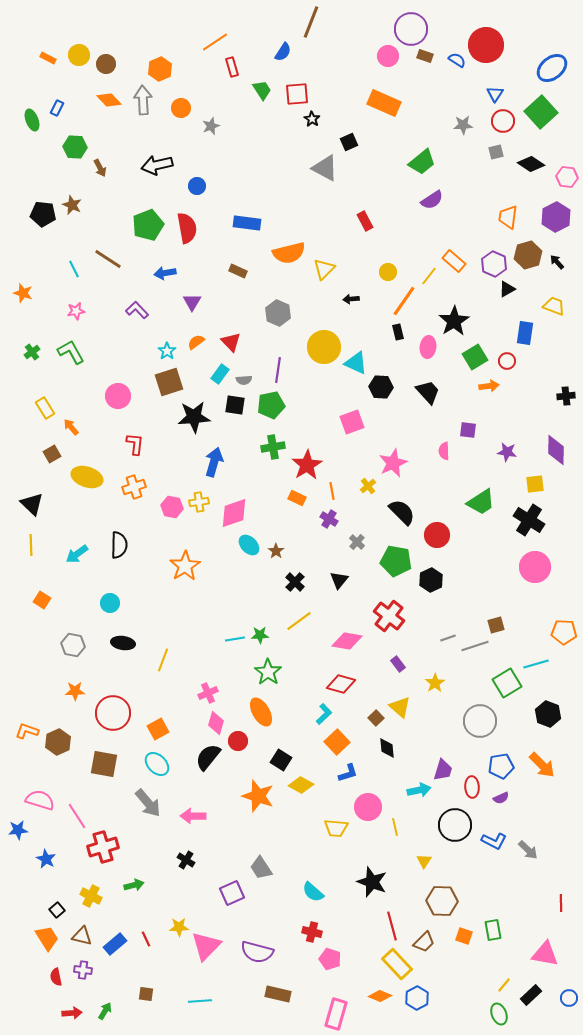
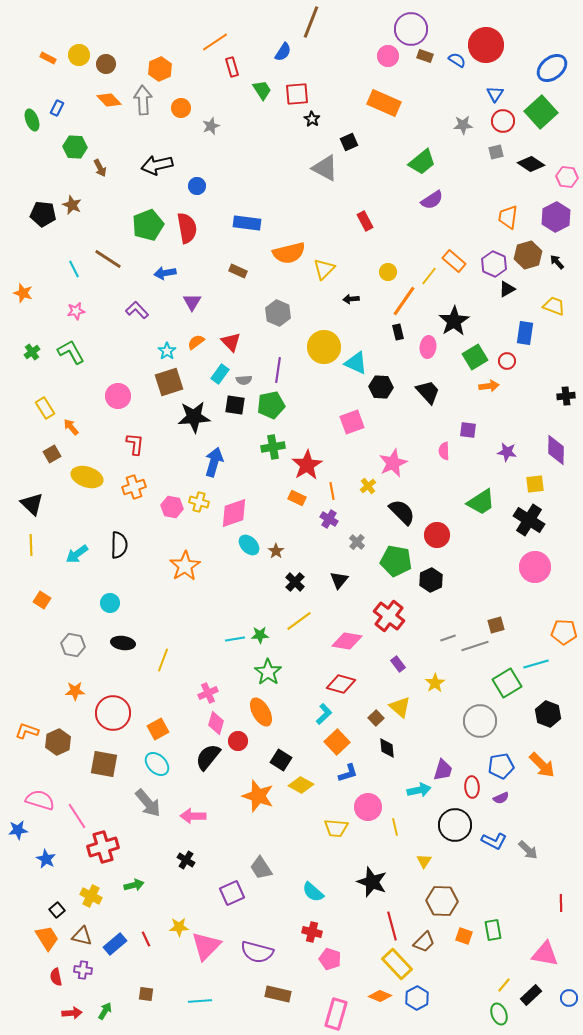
yellow cross at (199, 502): rotated 24 degrees clockwise
